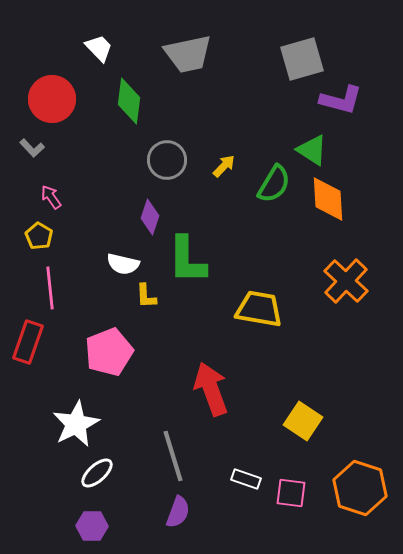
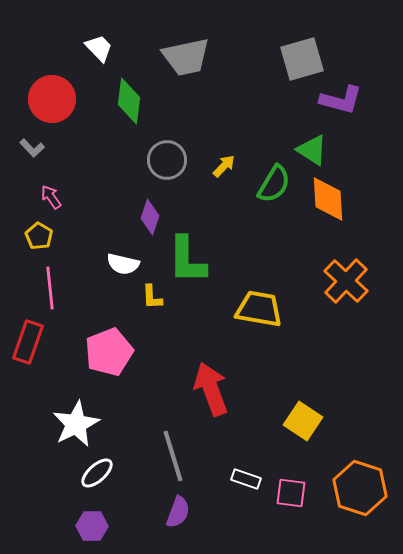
gray trapezoid: moved 2 px left, 3 px down
yellow L-shape: moved 6 px right, 1 px down
